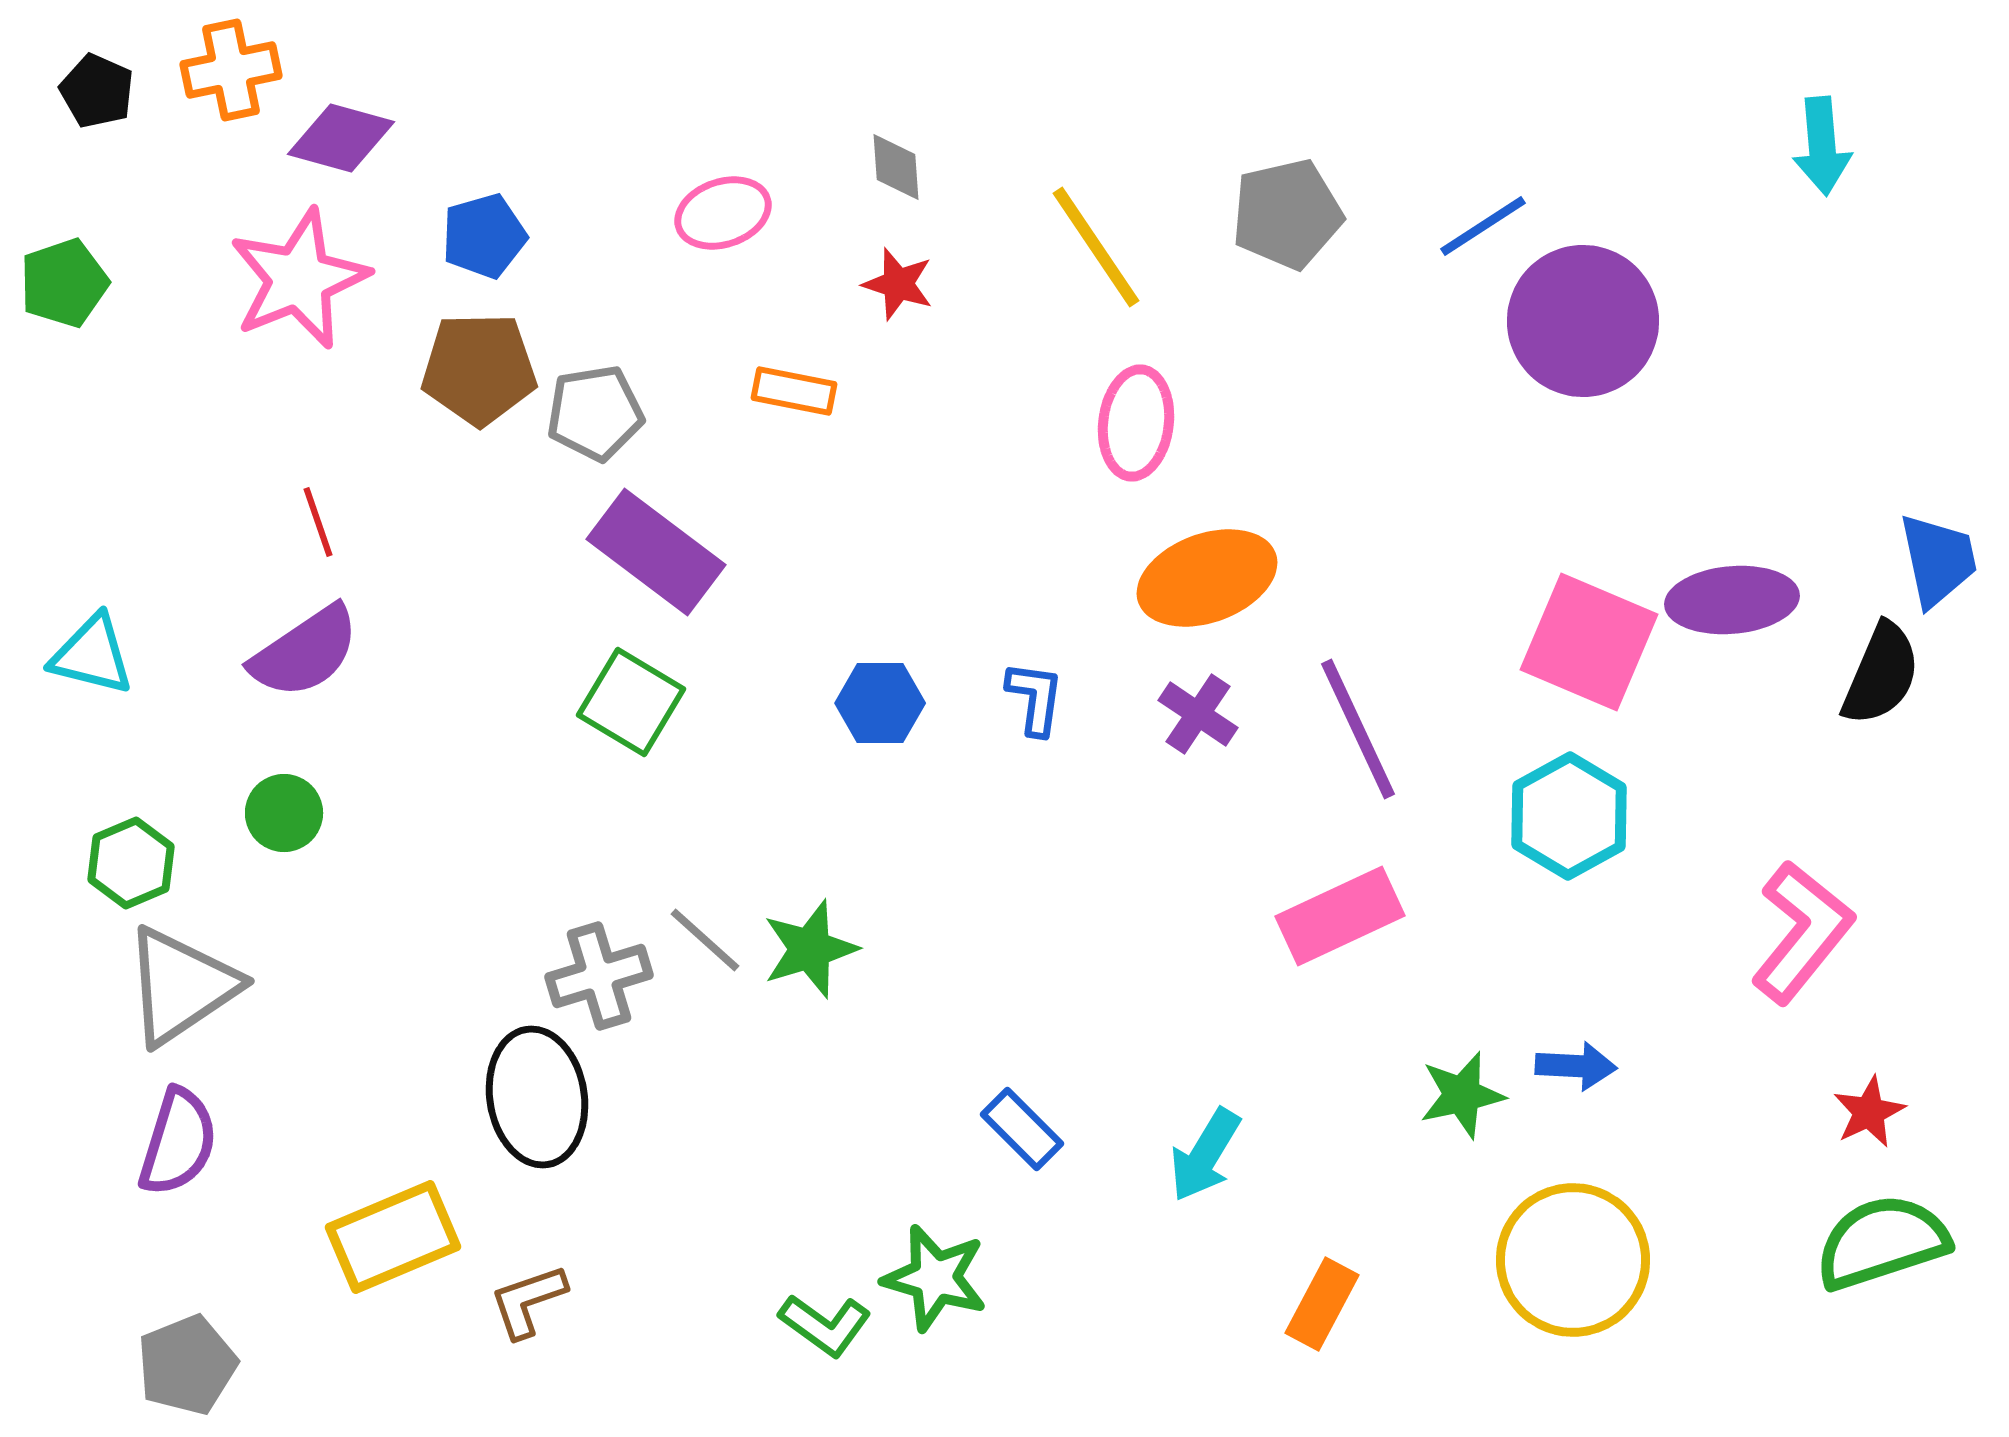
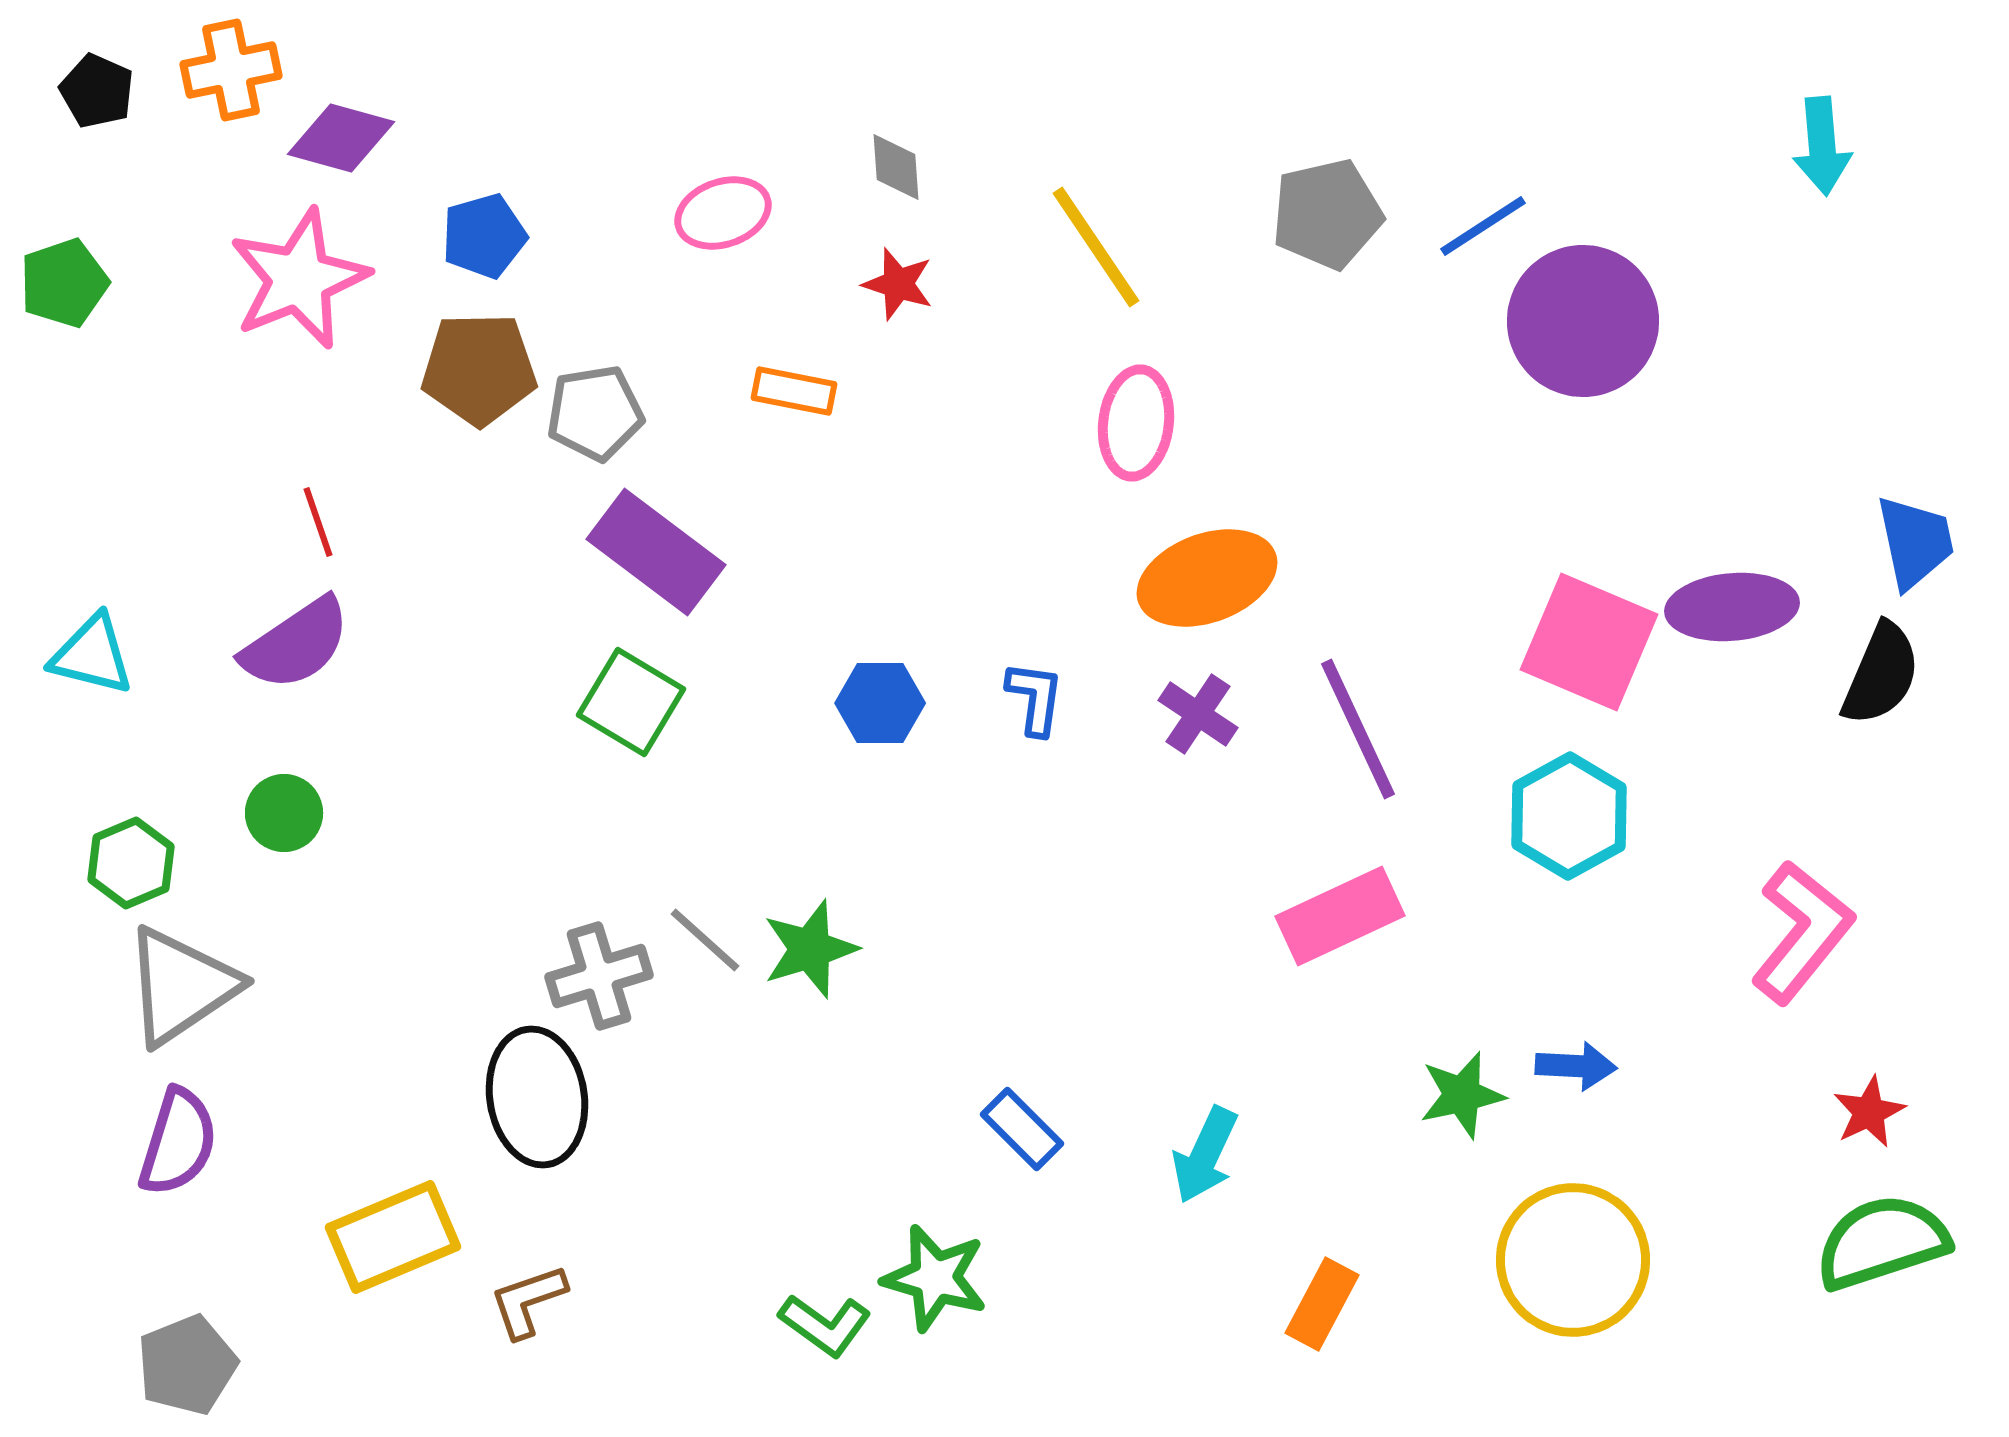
gray pentagon at (1287, 214): moved 40 px right
blue trapezoid at (1938, 560): moved 23 px left, 18 px up
purple ellipse at (1732, 600): moved 7 px down
purple semicircle at (305, 652): moved 9 px left, 8 px up
cyan arrow at (1205, 1155): rotated 6 degrees counterclockwise
